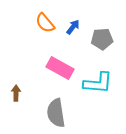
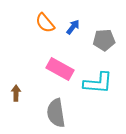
gray pentagon: moved 2 px right, 1 px down
pink rectangle: moved 1 px down
